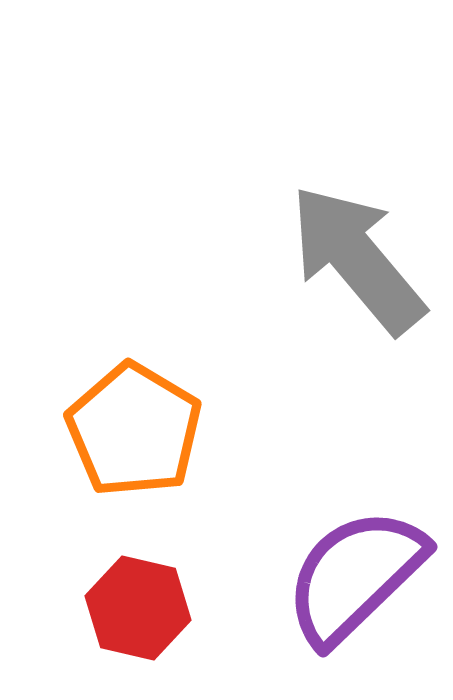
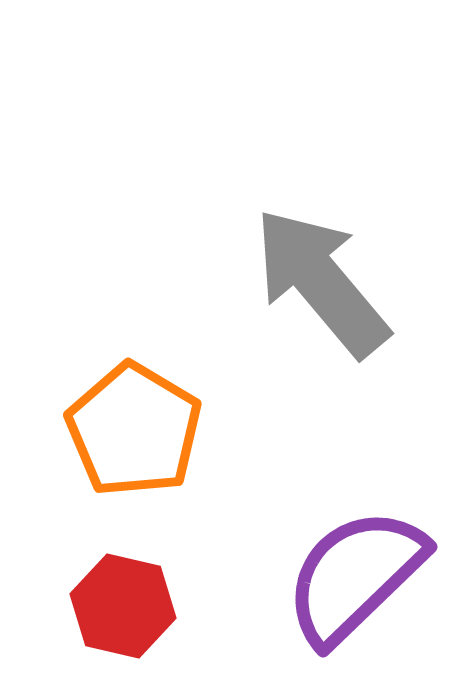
gray arrow: moved 36 px left, 23 px down
red hexagon: moved 15 px left, 2 px up
